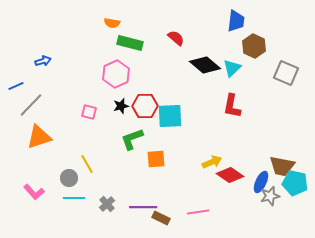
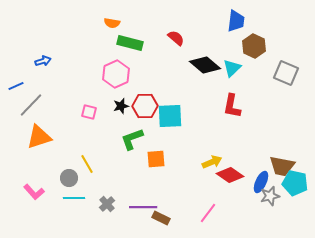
pink line: moved 10 px right, 1 px down; rotated 45 degrees counterclockwise
